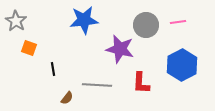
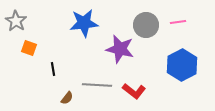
blue star: moved 3 px down
red L-shape: moved 7 px left, 8 px down; rotated 55 degrees counterclockwise
